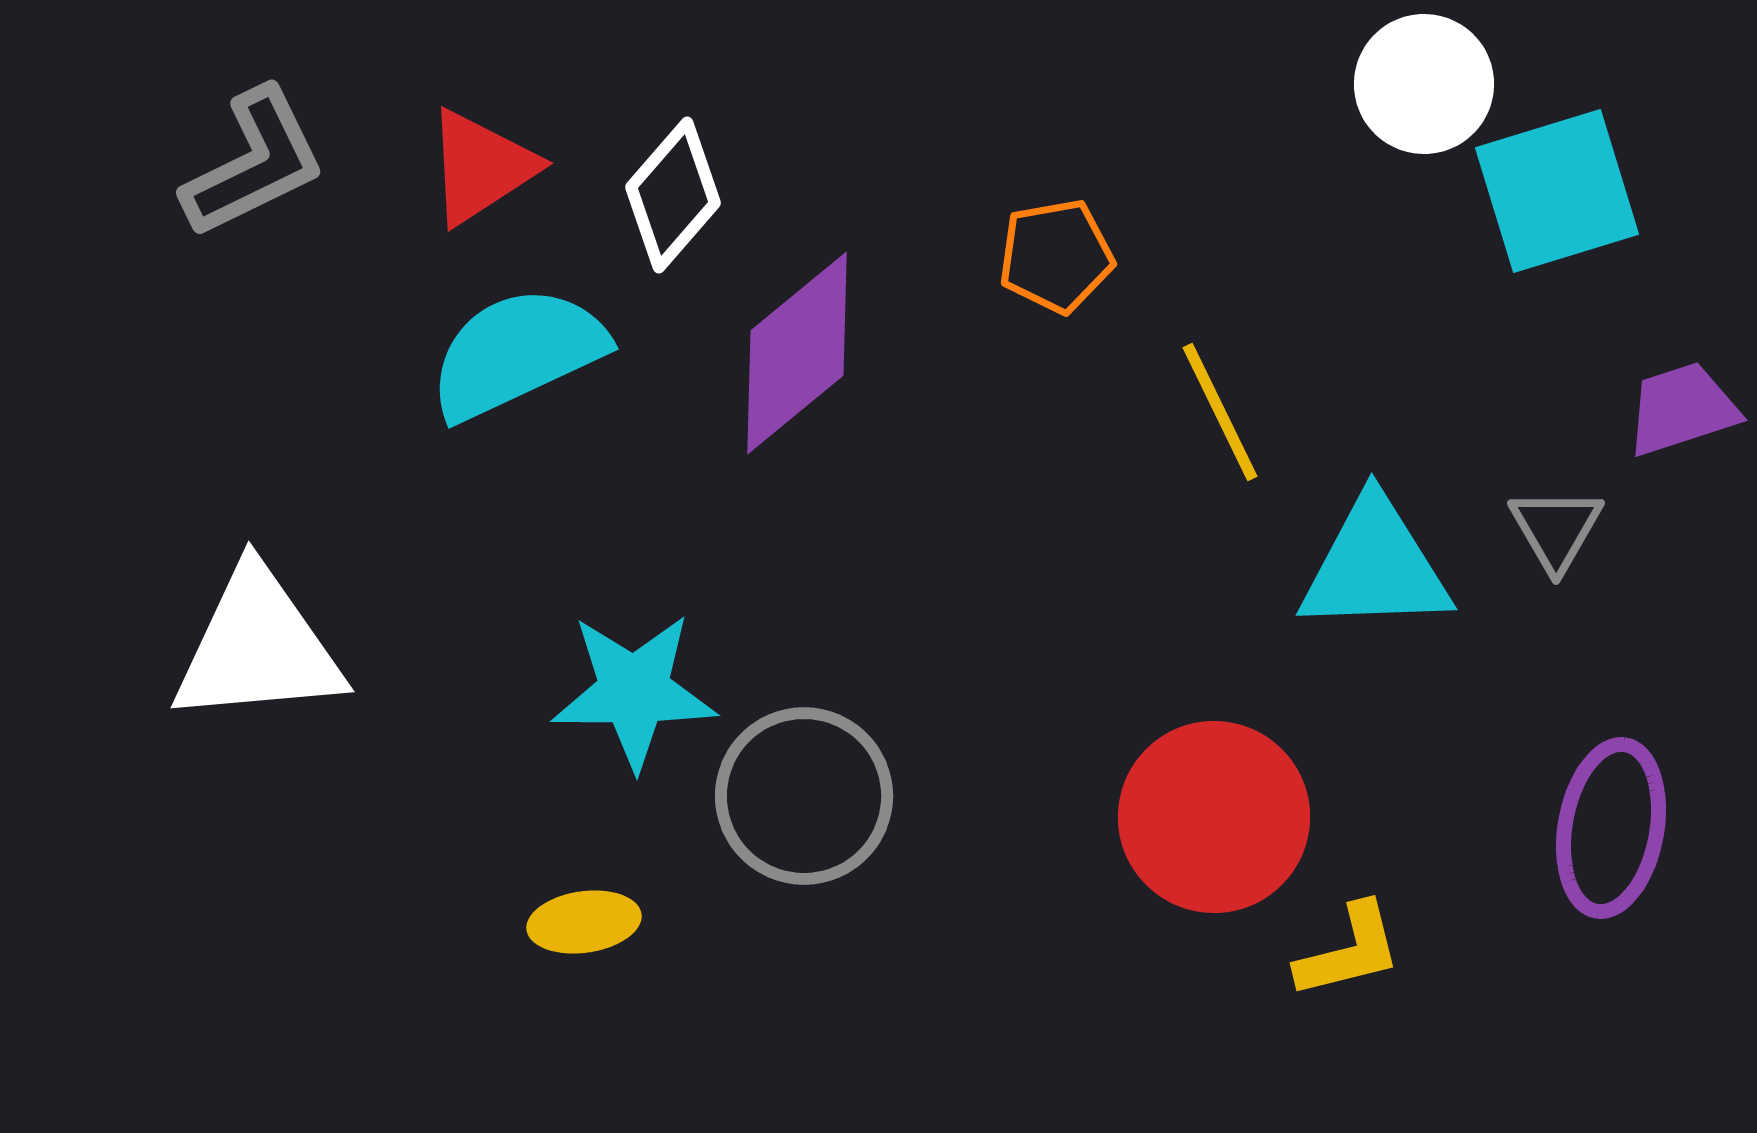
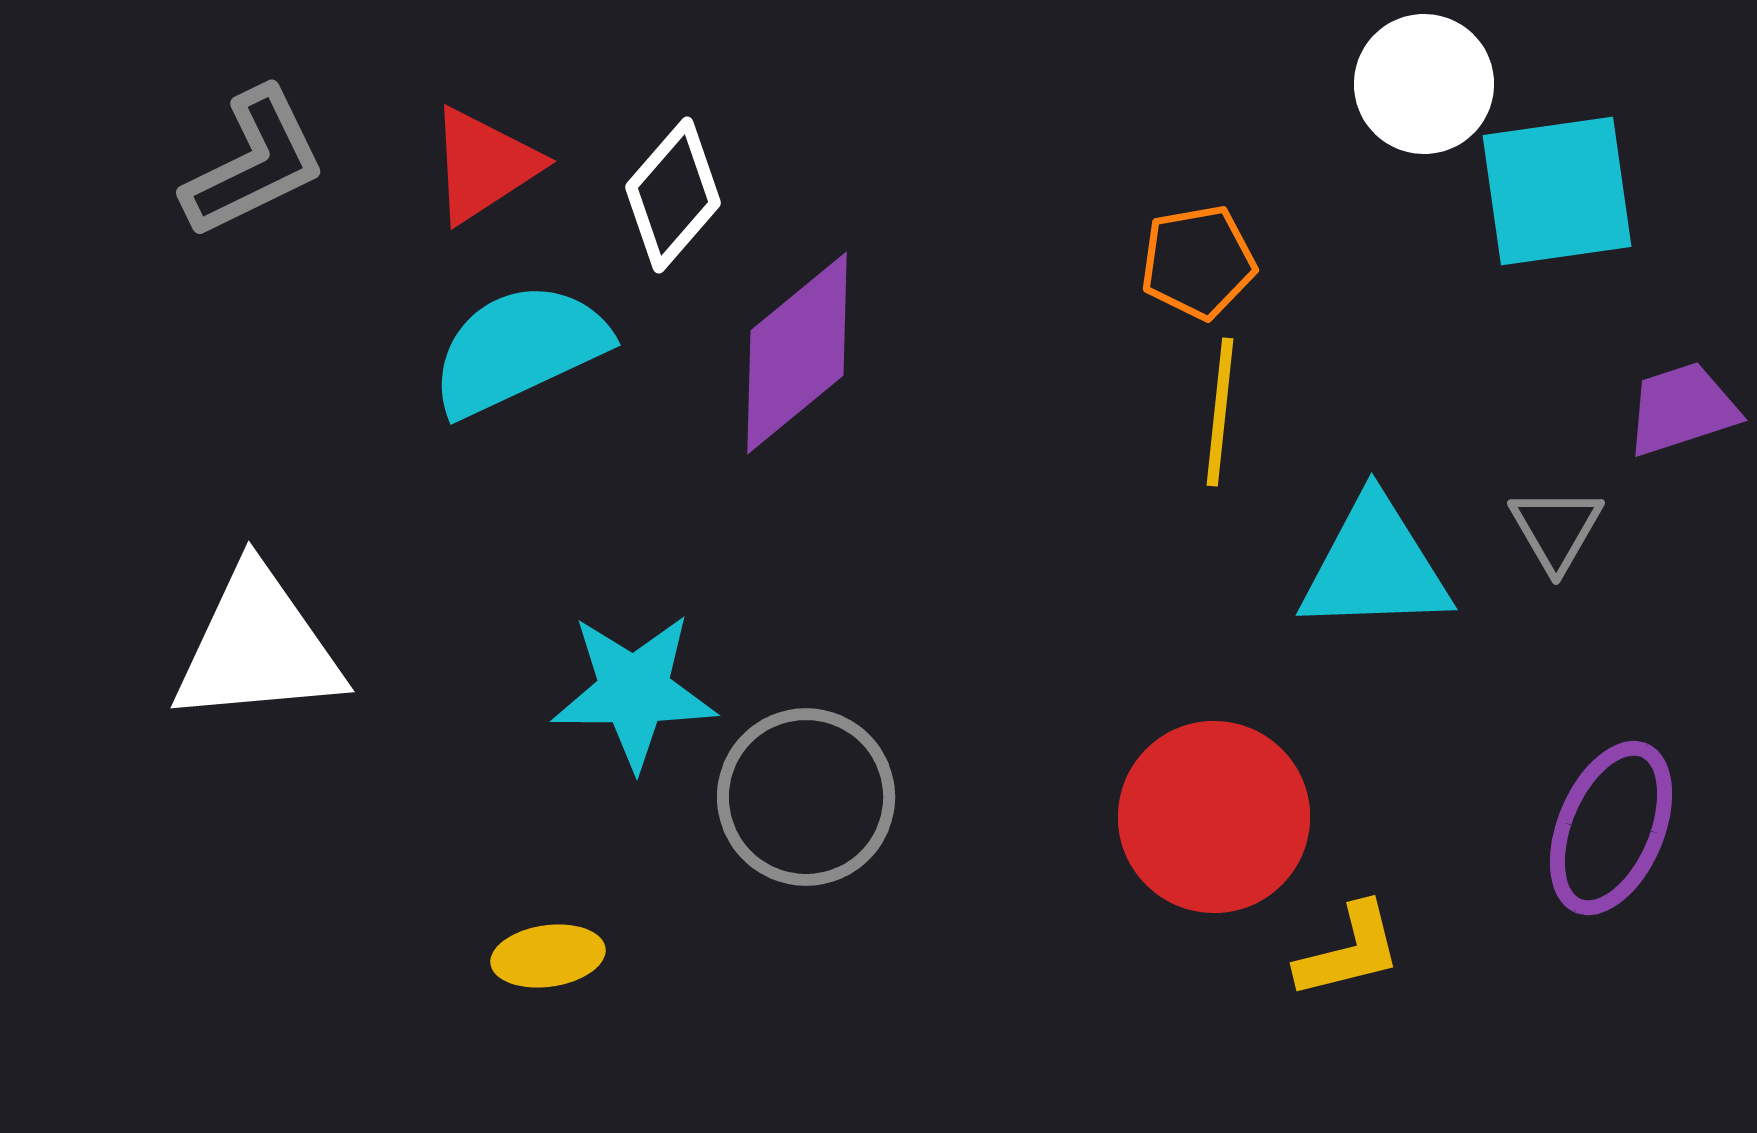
red triangle: moved 3 px right, 2 px up
cyan square: rotated 9 degrees clockwise
orange pentagon: moved 142 px right, 6 px down
cyan semicircle: moved 2 px right, 4 px up
yellow line: rotated 32 degrees clockwise
gray circle: moved 2 px right, 1 px down
purple ellipse: rotated 13 degrees clockwise
yellow ellipse: moved 36 px left, 34 px down
